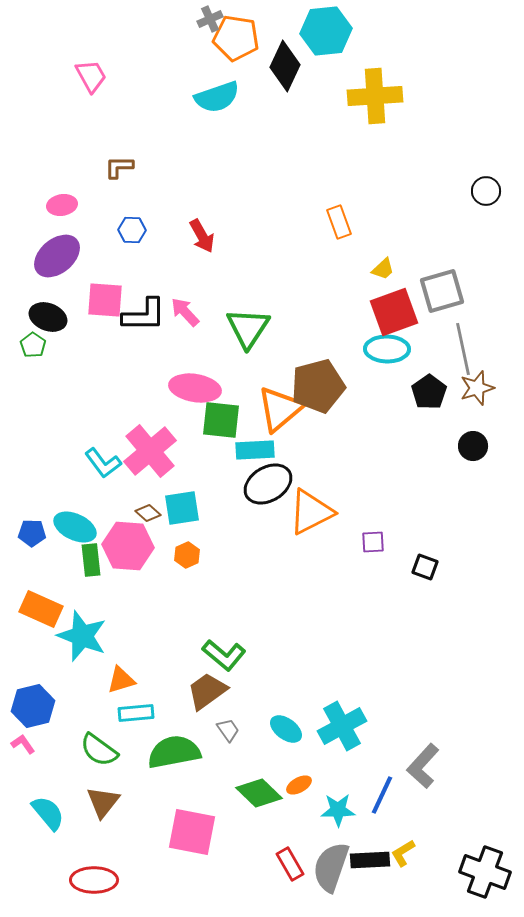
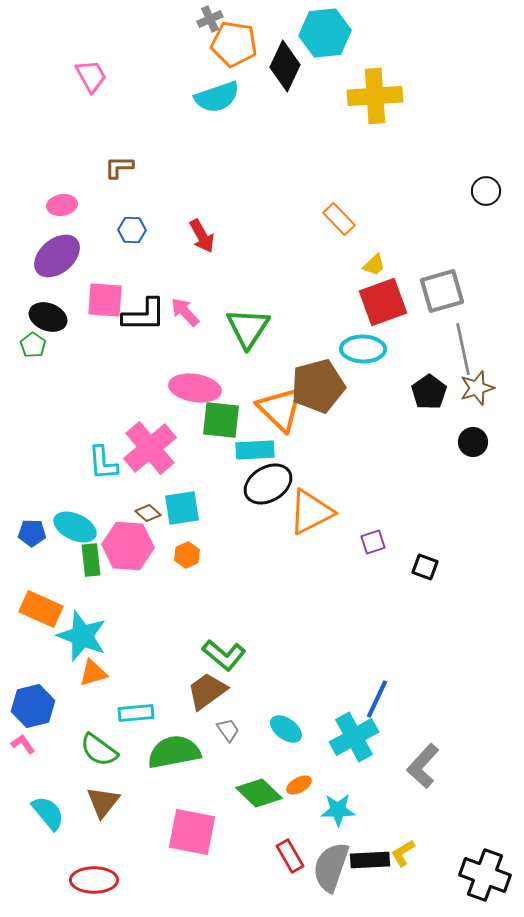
cyan hexagon at (326, 31): moved 1 px left, 2 px down
orange pentagon at (236, 38): moved 2 px left, 6 px down
orange rectangle at (339, 222): moved 3 px up; rotated 24 degrees counterclockwise
yellow trapezoid at (383, 269): moved 9 px left, 4 px up
red square at (394, 312): moved 11 px left, 10 px up
cyan ellipse at (387, 349): moved 24 px left
orange triangle at (280, 409): rotated 36 degrees counterclockwise
black circle at (473, 446): moved 4 px up
pink cross at (150, 451): moved 3 px up
cyan L-shape at (103, 463): rotated 33 degrees clockwise
purple square at (373, 542): rotated 15 degrees counterclockwise
orange triangle at (121, 680): moved 28 px left, 7 px up
cyan cross at (342, 726): moved 12 px right, 11 px down
blue line at (382, 795): moved 5 px left, 96 px up
red rectangle at (290, 864): moved 8 px up
black cross at (485, 872): moved 3 px down
